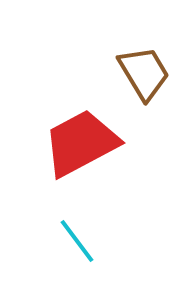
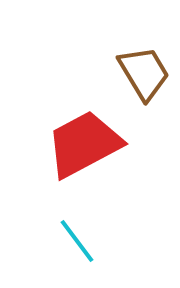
red trapezoid: moved 3 px right, 1 px down
